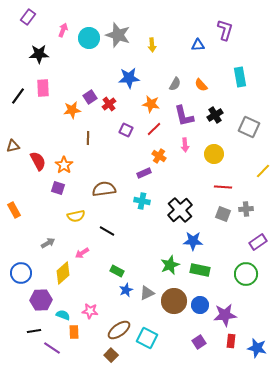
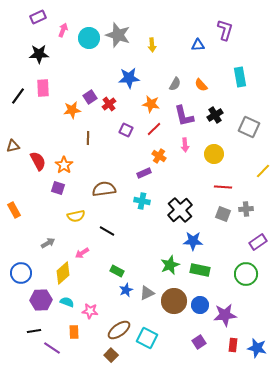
purple rectangle at (28, 17): moved 10 px right; rotated 28 degrees clockwise
cyan semicircle at (63, 315): moved 4 px right, 13 px up
red rectangle at (231, 341): moved 2 px right, 4 px down
